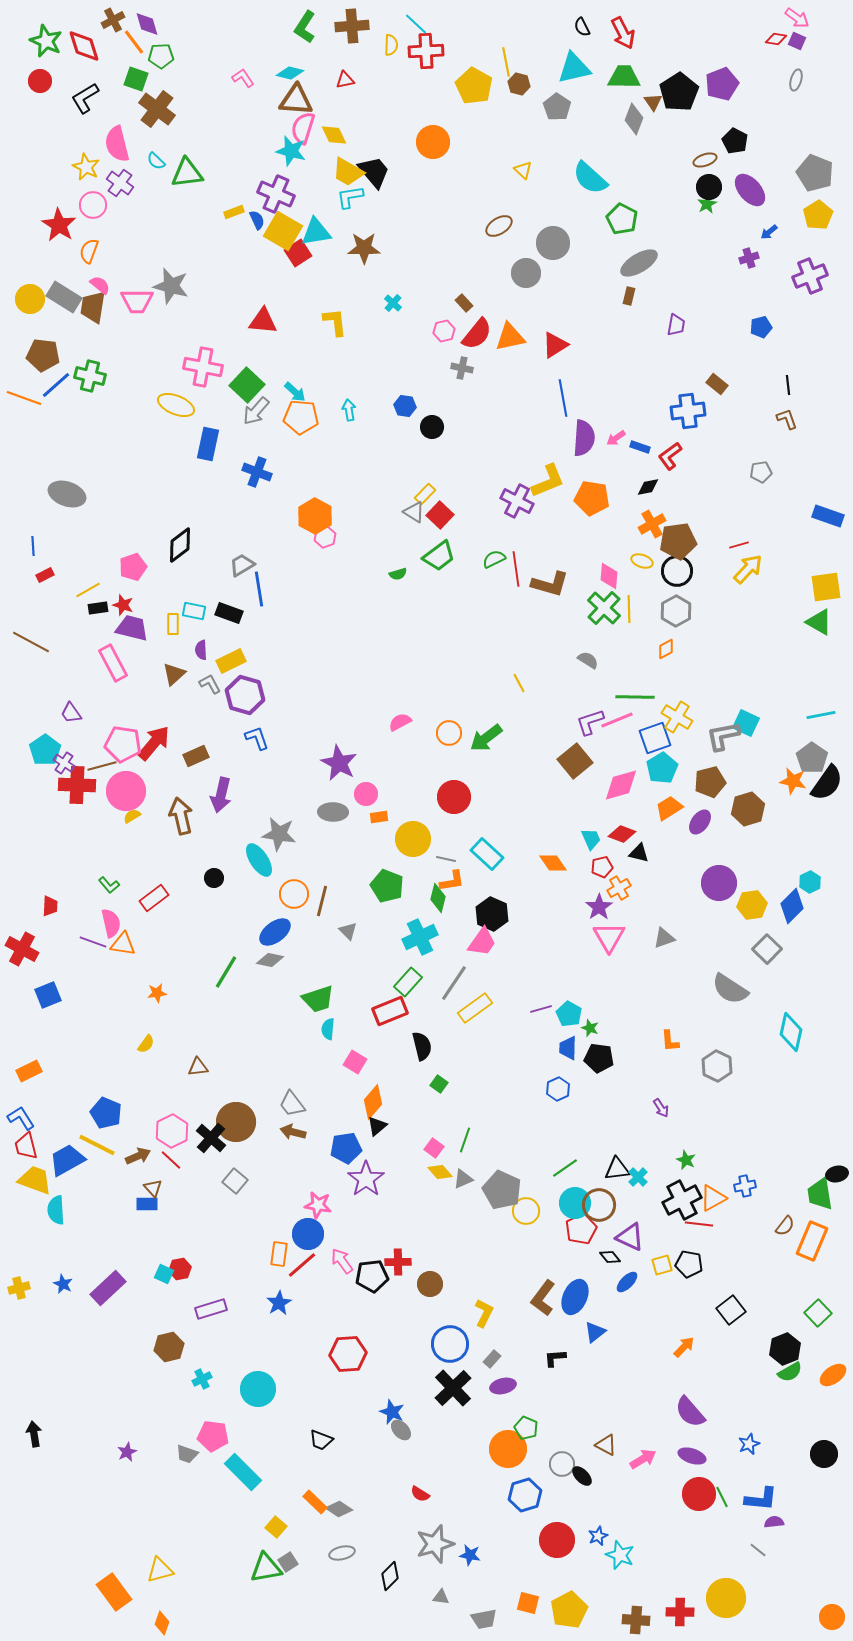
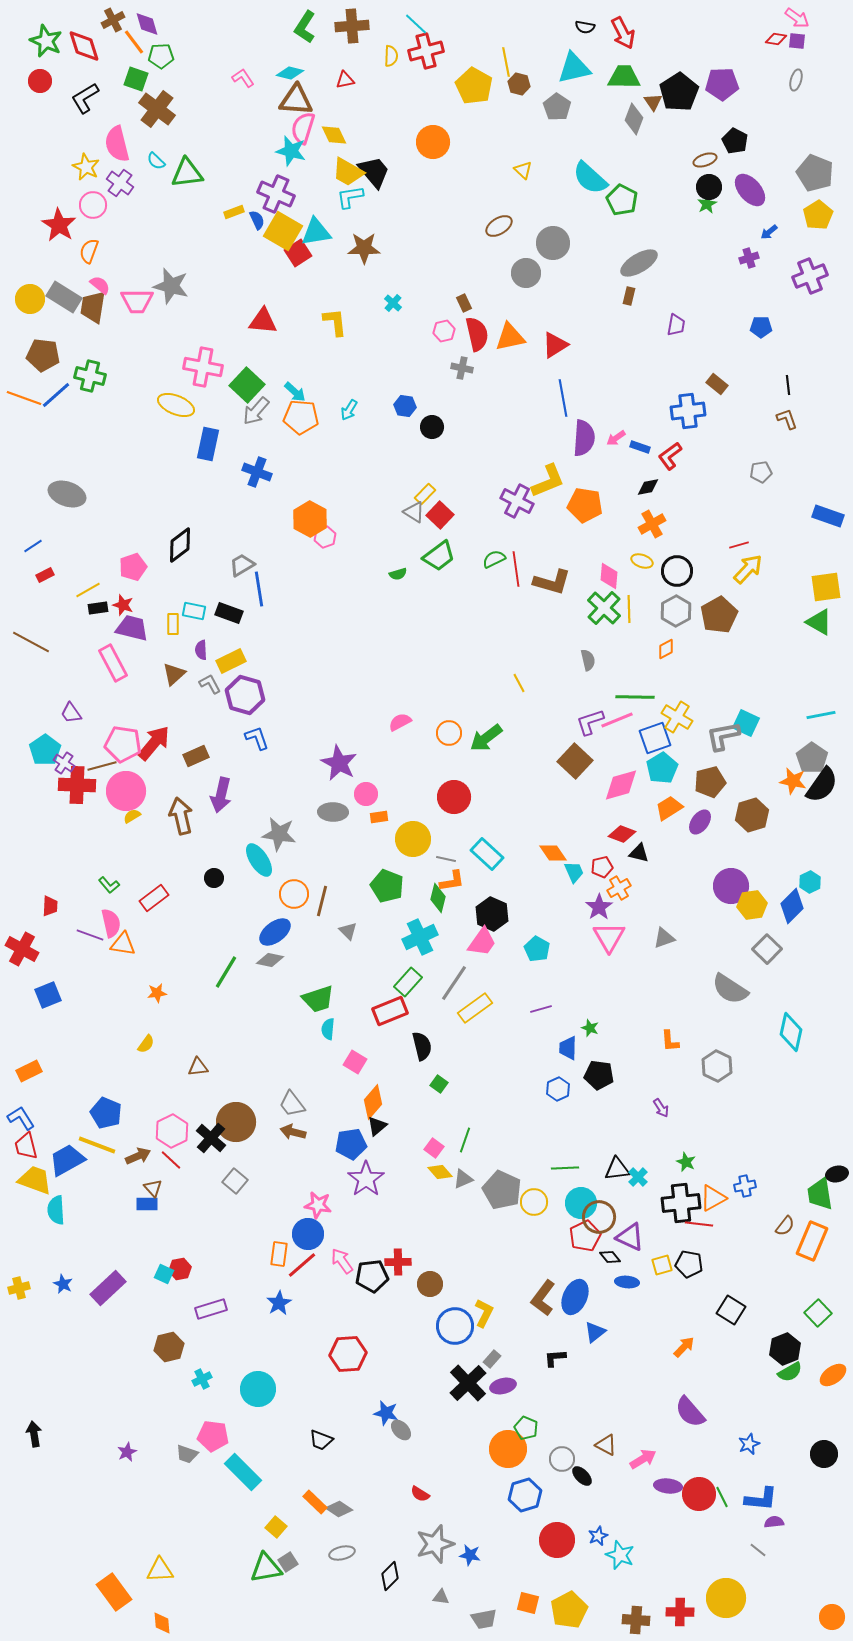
black semicircle at (582, 27): moved 3 px right; rotated 54 degrees counterclockwise
purple square at (797, 41): rotated 18 degrees counterclockwise
yellow semicircle at (391, 45): moved 11 px down
red cross at (426, 51): rotated 12 degrees counterclockwise
purple pentagon at (722, 84): rotated 20 degrees clockwise
green pentagon at (622, 219): moved 19 px up
brown rectangle at (464, 303): rotated 18 degrees clockwise
blue pentagon at (761, 327): rotated 15 degrees clockwise
red semicircle at (477, 334): rotated 52 degrees counterclockwise
blue line at (56, 385): moved 10 px down
cyan arrow at (349, 410): rotated 140 degrees counterclockwise
orange pentagon at (592, 498): moved 7 px left, 7 px down
orange hexagon at (315, 516): moved 5 px left, 3 px down
brown pentagon at (678, 541): moved 41 px right, 74 px down; rotated 21 degrees counterclockwise
blue line at (33, 546): rotated 60 degrees clockwise
brown L-shape at (550, 584): moved 2 px right, 2 px up
gray semicircle at (588, 660): rotated 45 degrees clockwise
brown square at (575, 761): rotated 8 degrees counterclockwise
black semicircle at (827, 783): moved 5 px left, 2 px down
brown hexagon at (748, 809): moved 4 px right, 6 px down
cyan trapezoid at (591, 839): moved 17 px left, 33 px down
orange diamond at (553, 863): moved 10 px up
purple circle at (719, 883): moved 12 px right, 3 px down
purple line at (93, 942): moved 3 px left, 7 px up
cyan pentagon at (569, 1014): moved 32 px left, 65 px up
black pentagon at (599, 1058): moved 17 px down
yellow line at (97, 1145): rotated 6 degrees counterclockwise
blue pentagon at (346, 1148): moved 5 px right, 4 px up
green star at (686, 1160): moved 2 px down
green line at (565, 1168): rotated 32 degrees clockwise
black cross at (682, 1200): moved 1 px left, 3 px down; rotated 21 degrees clockwise
cyan circle at (575, 1203): moved 6 px right
brown circle at (599, 1205): moved 12 px down
yellow circle at (526, 1211): moved 8 px right, 9 px up
red pentagon at (581, 1229): moved 4 px right, 7 px down
blue ellipse at (627, 1282): rotated 50 degrees clockwise
black square at (731, 1310): rotated 20 degrees counterclockwise
blue circle at (450, 1344): moved 5 px right, 18 px up
black cross at (453, 1388): moved 15 px right, 5 px up
blue star at (392, 1412): moved 6 px left, 1 px down; rotated 10 degrees counterclockwise
purple ellipse at (692, 1456): moved 24 px left, 30 px down; rotated 12 degrees counterclockwise
gray circle at (562, 1464): moved 5 px up
yellow triangle at (160, 1570): rotated 12 degrees clockwise
orange diamond at (162, 1623): rotated 25 degrees counterclockwise
